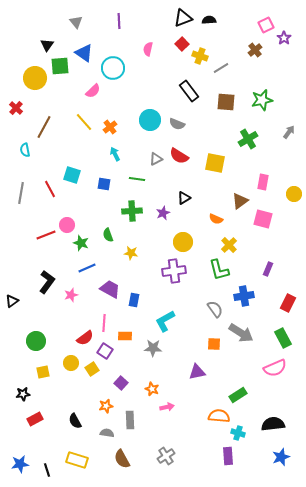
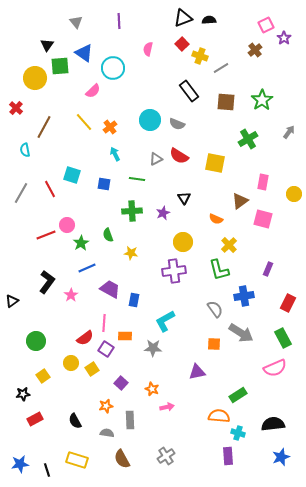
green star at (262, 100): rotated 20 degrees counterclockwise
gray line at (21, 193): rotated 20 degrees clockwise
black triangle at (184, 198): rotated 32 degrees counterclockwise
green star at (81, 243): rotated 21 degrees clockwise
pink star at (71, 295): rotated 16 degrees counterclockwise
purple square at (105, 351): moved 1 px right, 2 px up
yellow square at (43, 372): moved 4 px down; rotated 24 degrees counterclockwise
